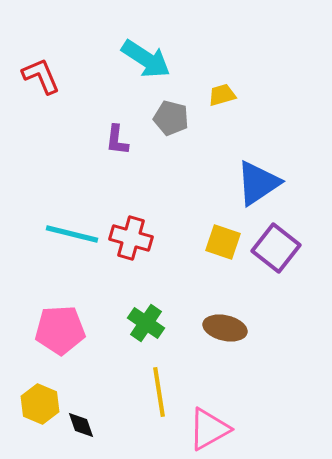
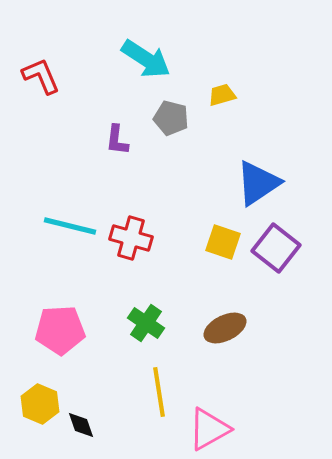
cyan line: moved 2 px left, 8 px up
brown ellipse: rotated 39 degrees counterclockwise
